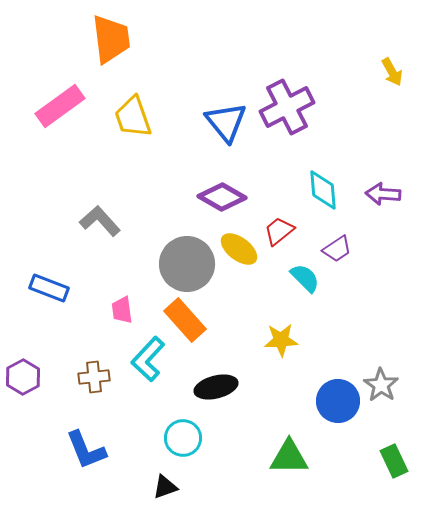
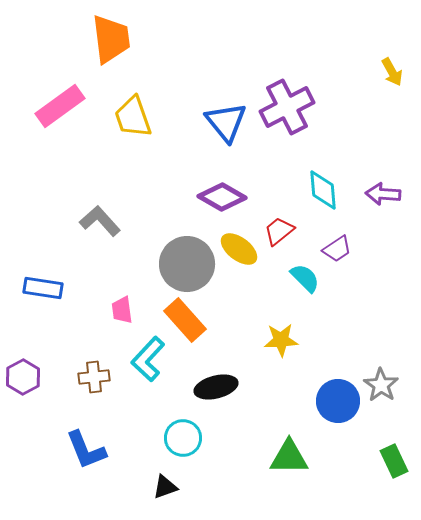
blue rectangle: moved 6 px left; rotated 12 degrees counterclockwise
